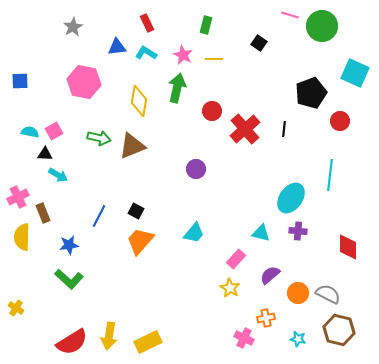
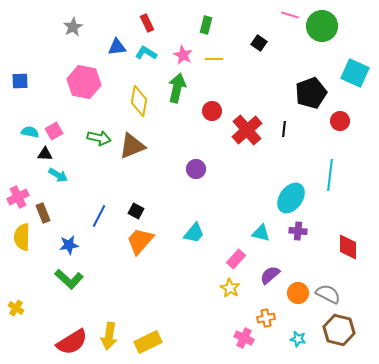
red cross at (245, 129): moved 2 px right, 1 px down
